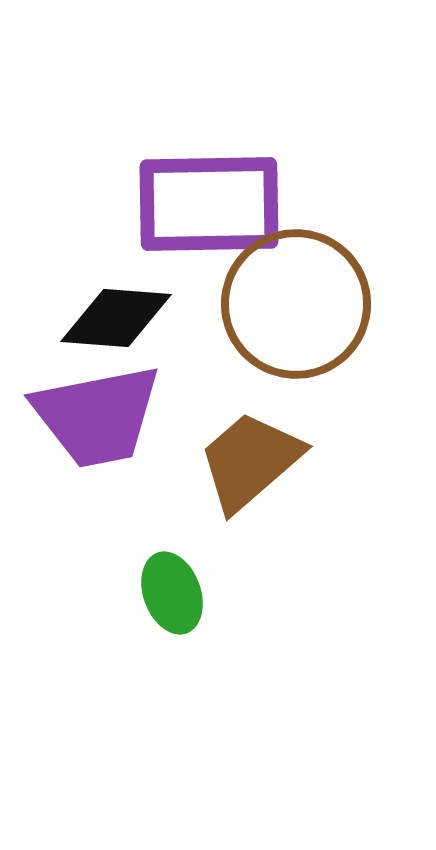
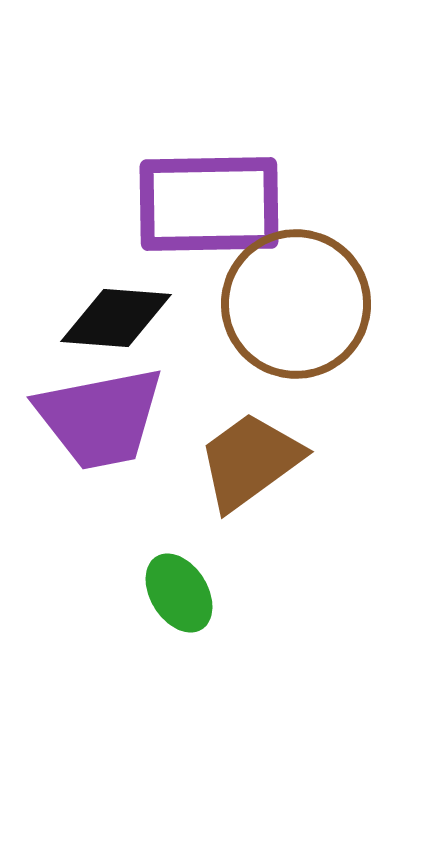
purple trapezoid: moved 3 px right, 2 px down
brown trapezoid: rotated 5 degrees clockwise
green ellipse: moved 7 px right; rotated 12 degrees counterclockwise
